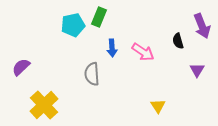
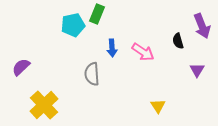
green rectangle: moved 2 px left, 3 px up
